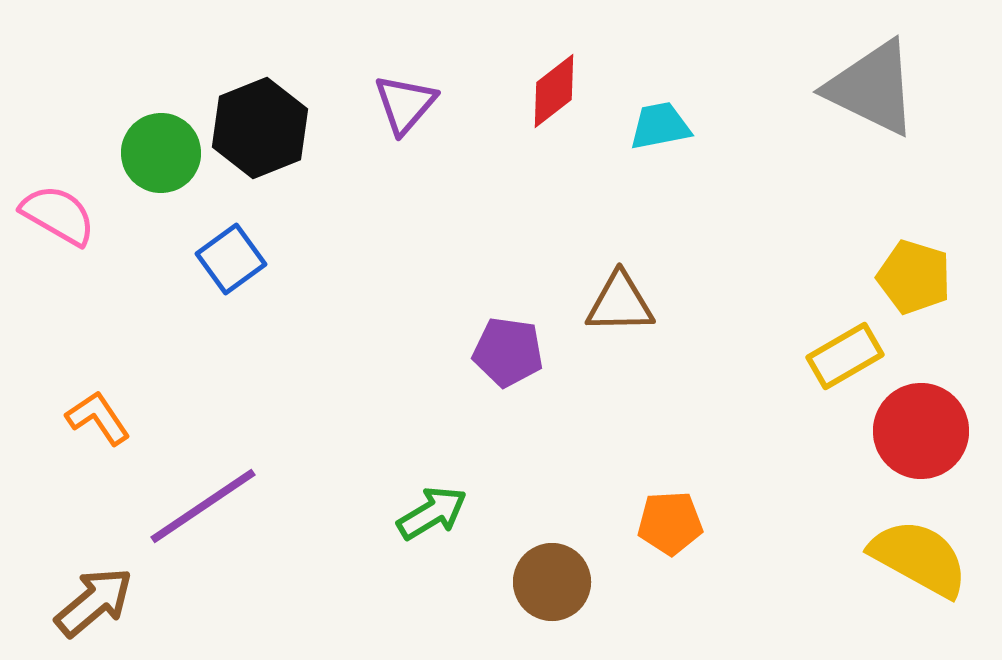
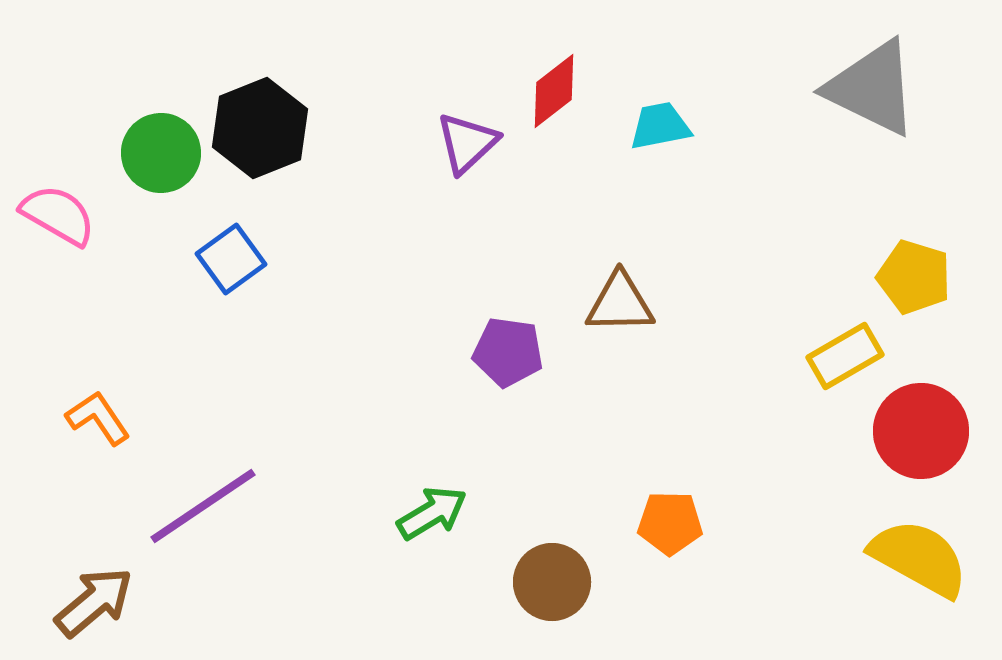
purple triangle: moved 62 px right, 39 px down; rotated 6 degrees clockwise
orange pentagon: rotated 4 degrees clockwise
